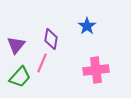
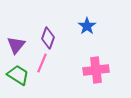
purple diamond: moved 3 px left, 1 px up; rotated 10 degrees clockwise
green trapezoid: moved 2 px left, 2 px up; rotated 100 degrees counterclockwise
